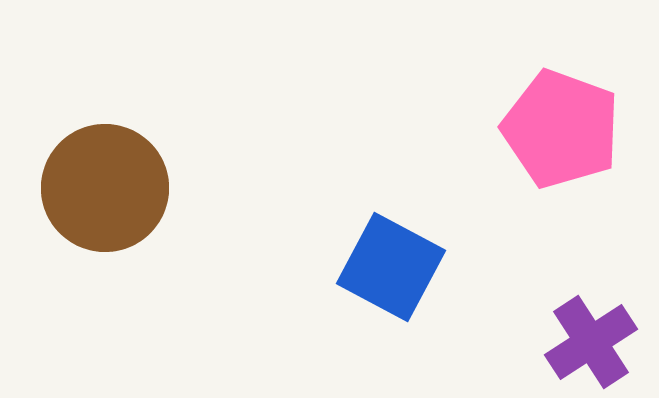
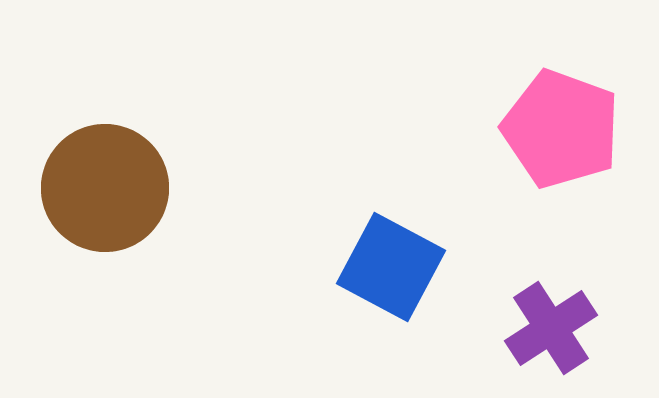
purple cross: moved 40 px left, 14 px up
